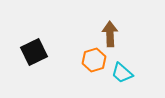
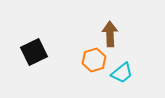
cyan trapezoid: rotated 80 degrees counterclockwise
